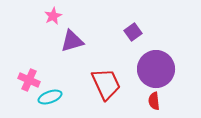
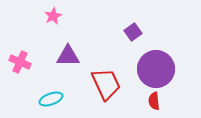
purple triangle: moved 4 px left, 15 px down; rotated 15 degrees clockwise
pink cross: moved 9 px left, 18 px up
cyan ellipse: moved 1 px right, 2 px down
